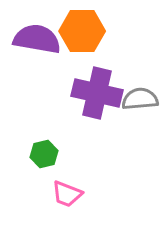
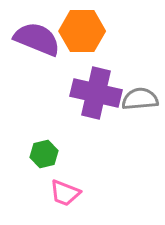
purple semicircle: rotated 12 degrees clockwise
purple cross: moved 1 px left
pink trapezoid: moved 2 px left, 1 px up
